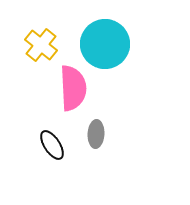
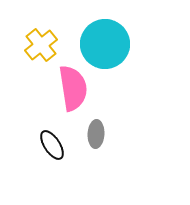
yellow cross: rotated 12 degrees clockwise
pink semicircle: rotated 6 degrees counterclockwise
